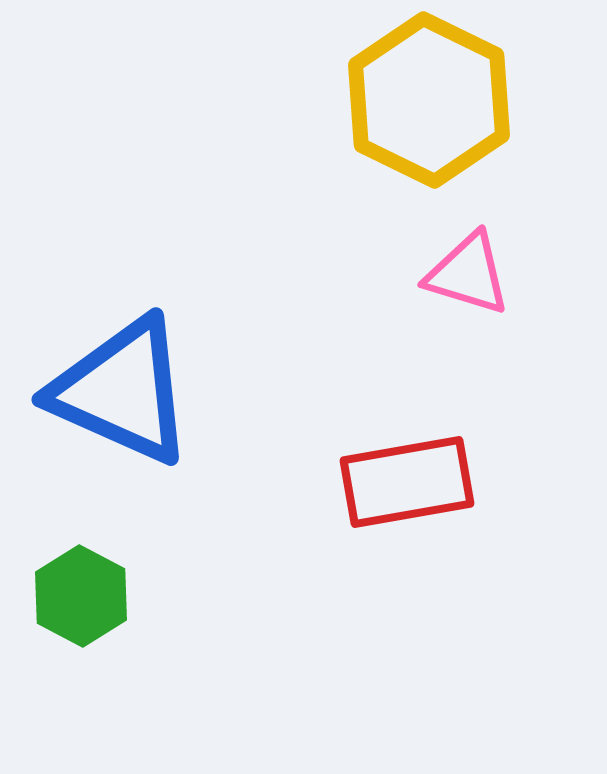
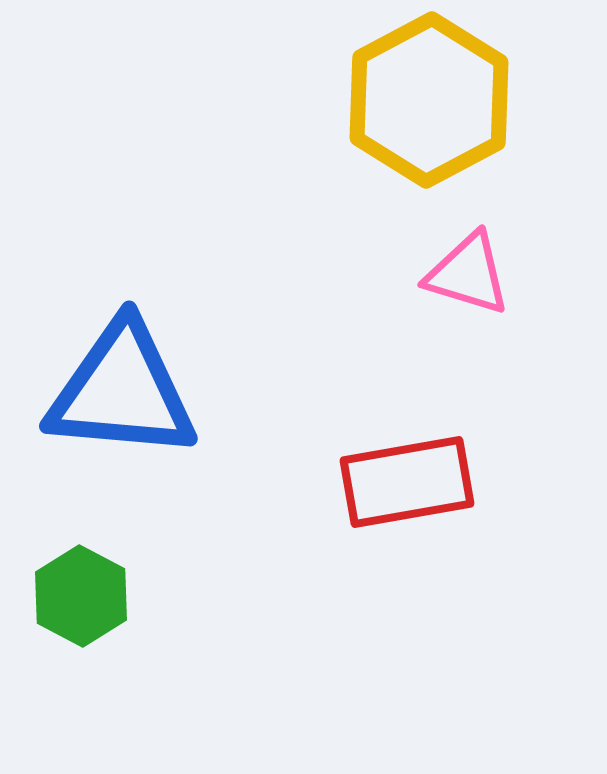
yellow hexagon: rotated 6 degrees clockwise
blue triangle: rotated 19 degrees counterclockwise
